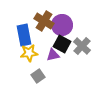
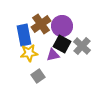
brown cross: moved 3 px left, 3 px down; rotated 24 degrees clockwise
purple circle: moved 1 px down
